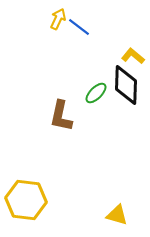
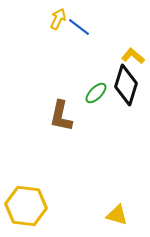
black diamond: rotated 15 degrees clockwise
yellow hexagon: moved 6 px down
